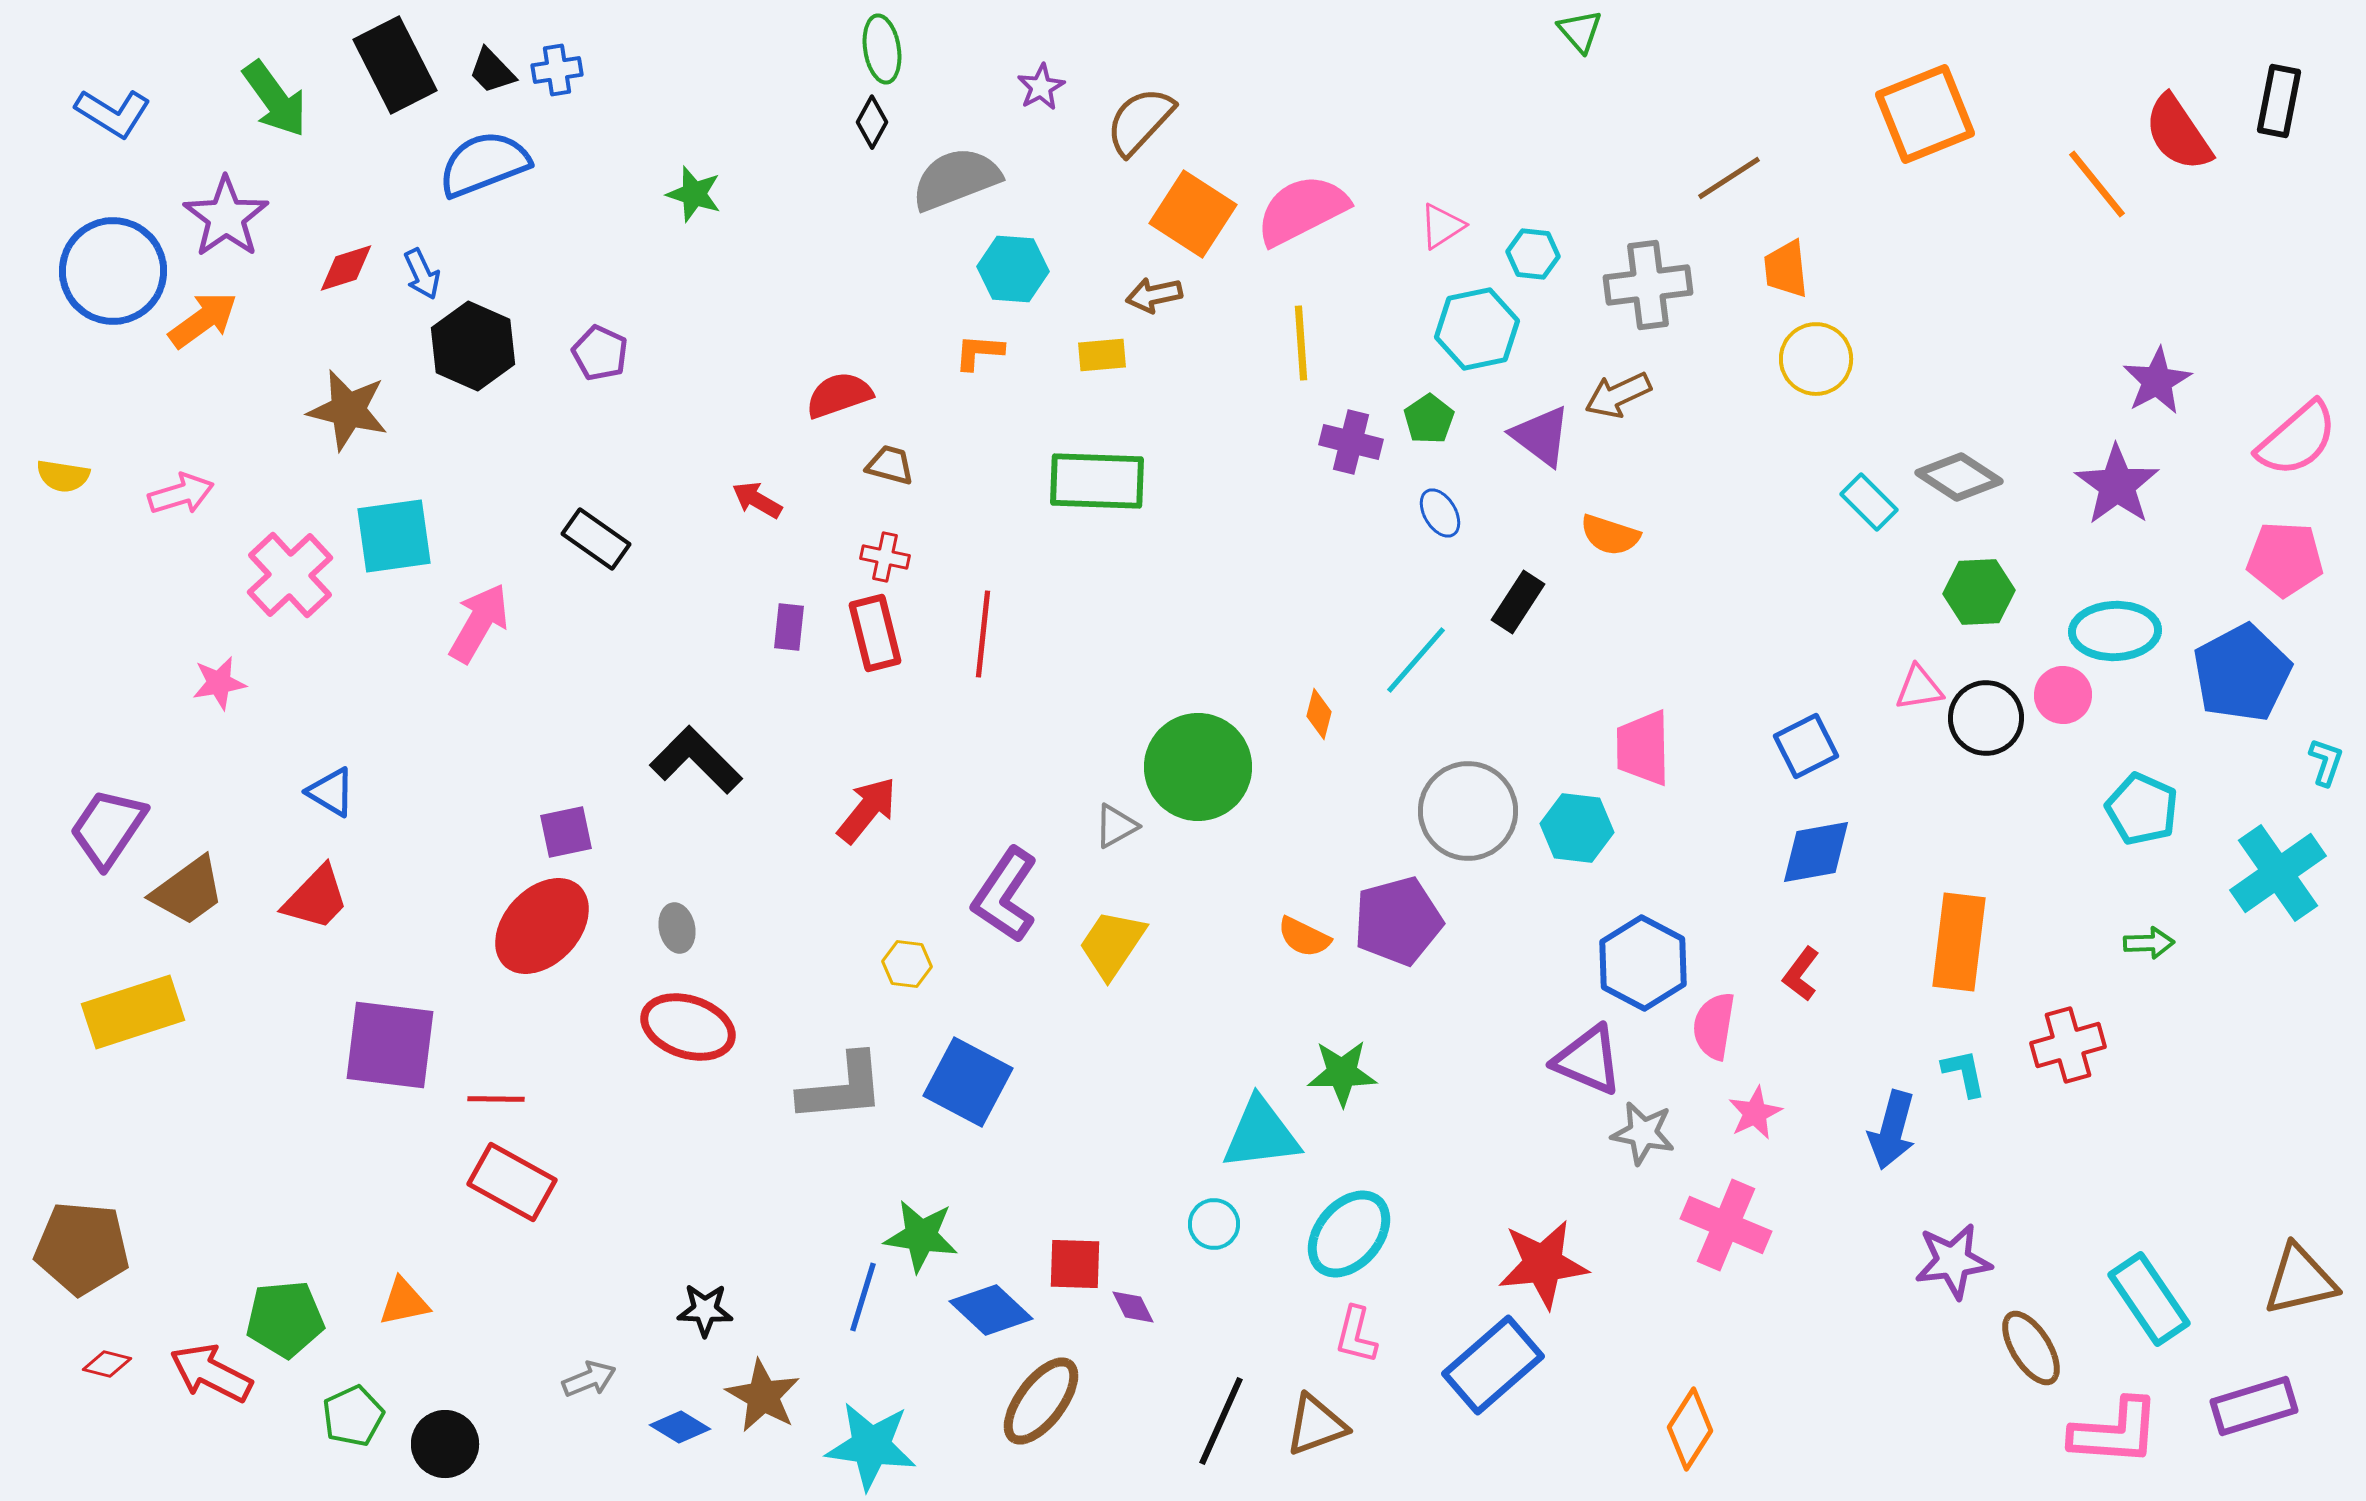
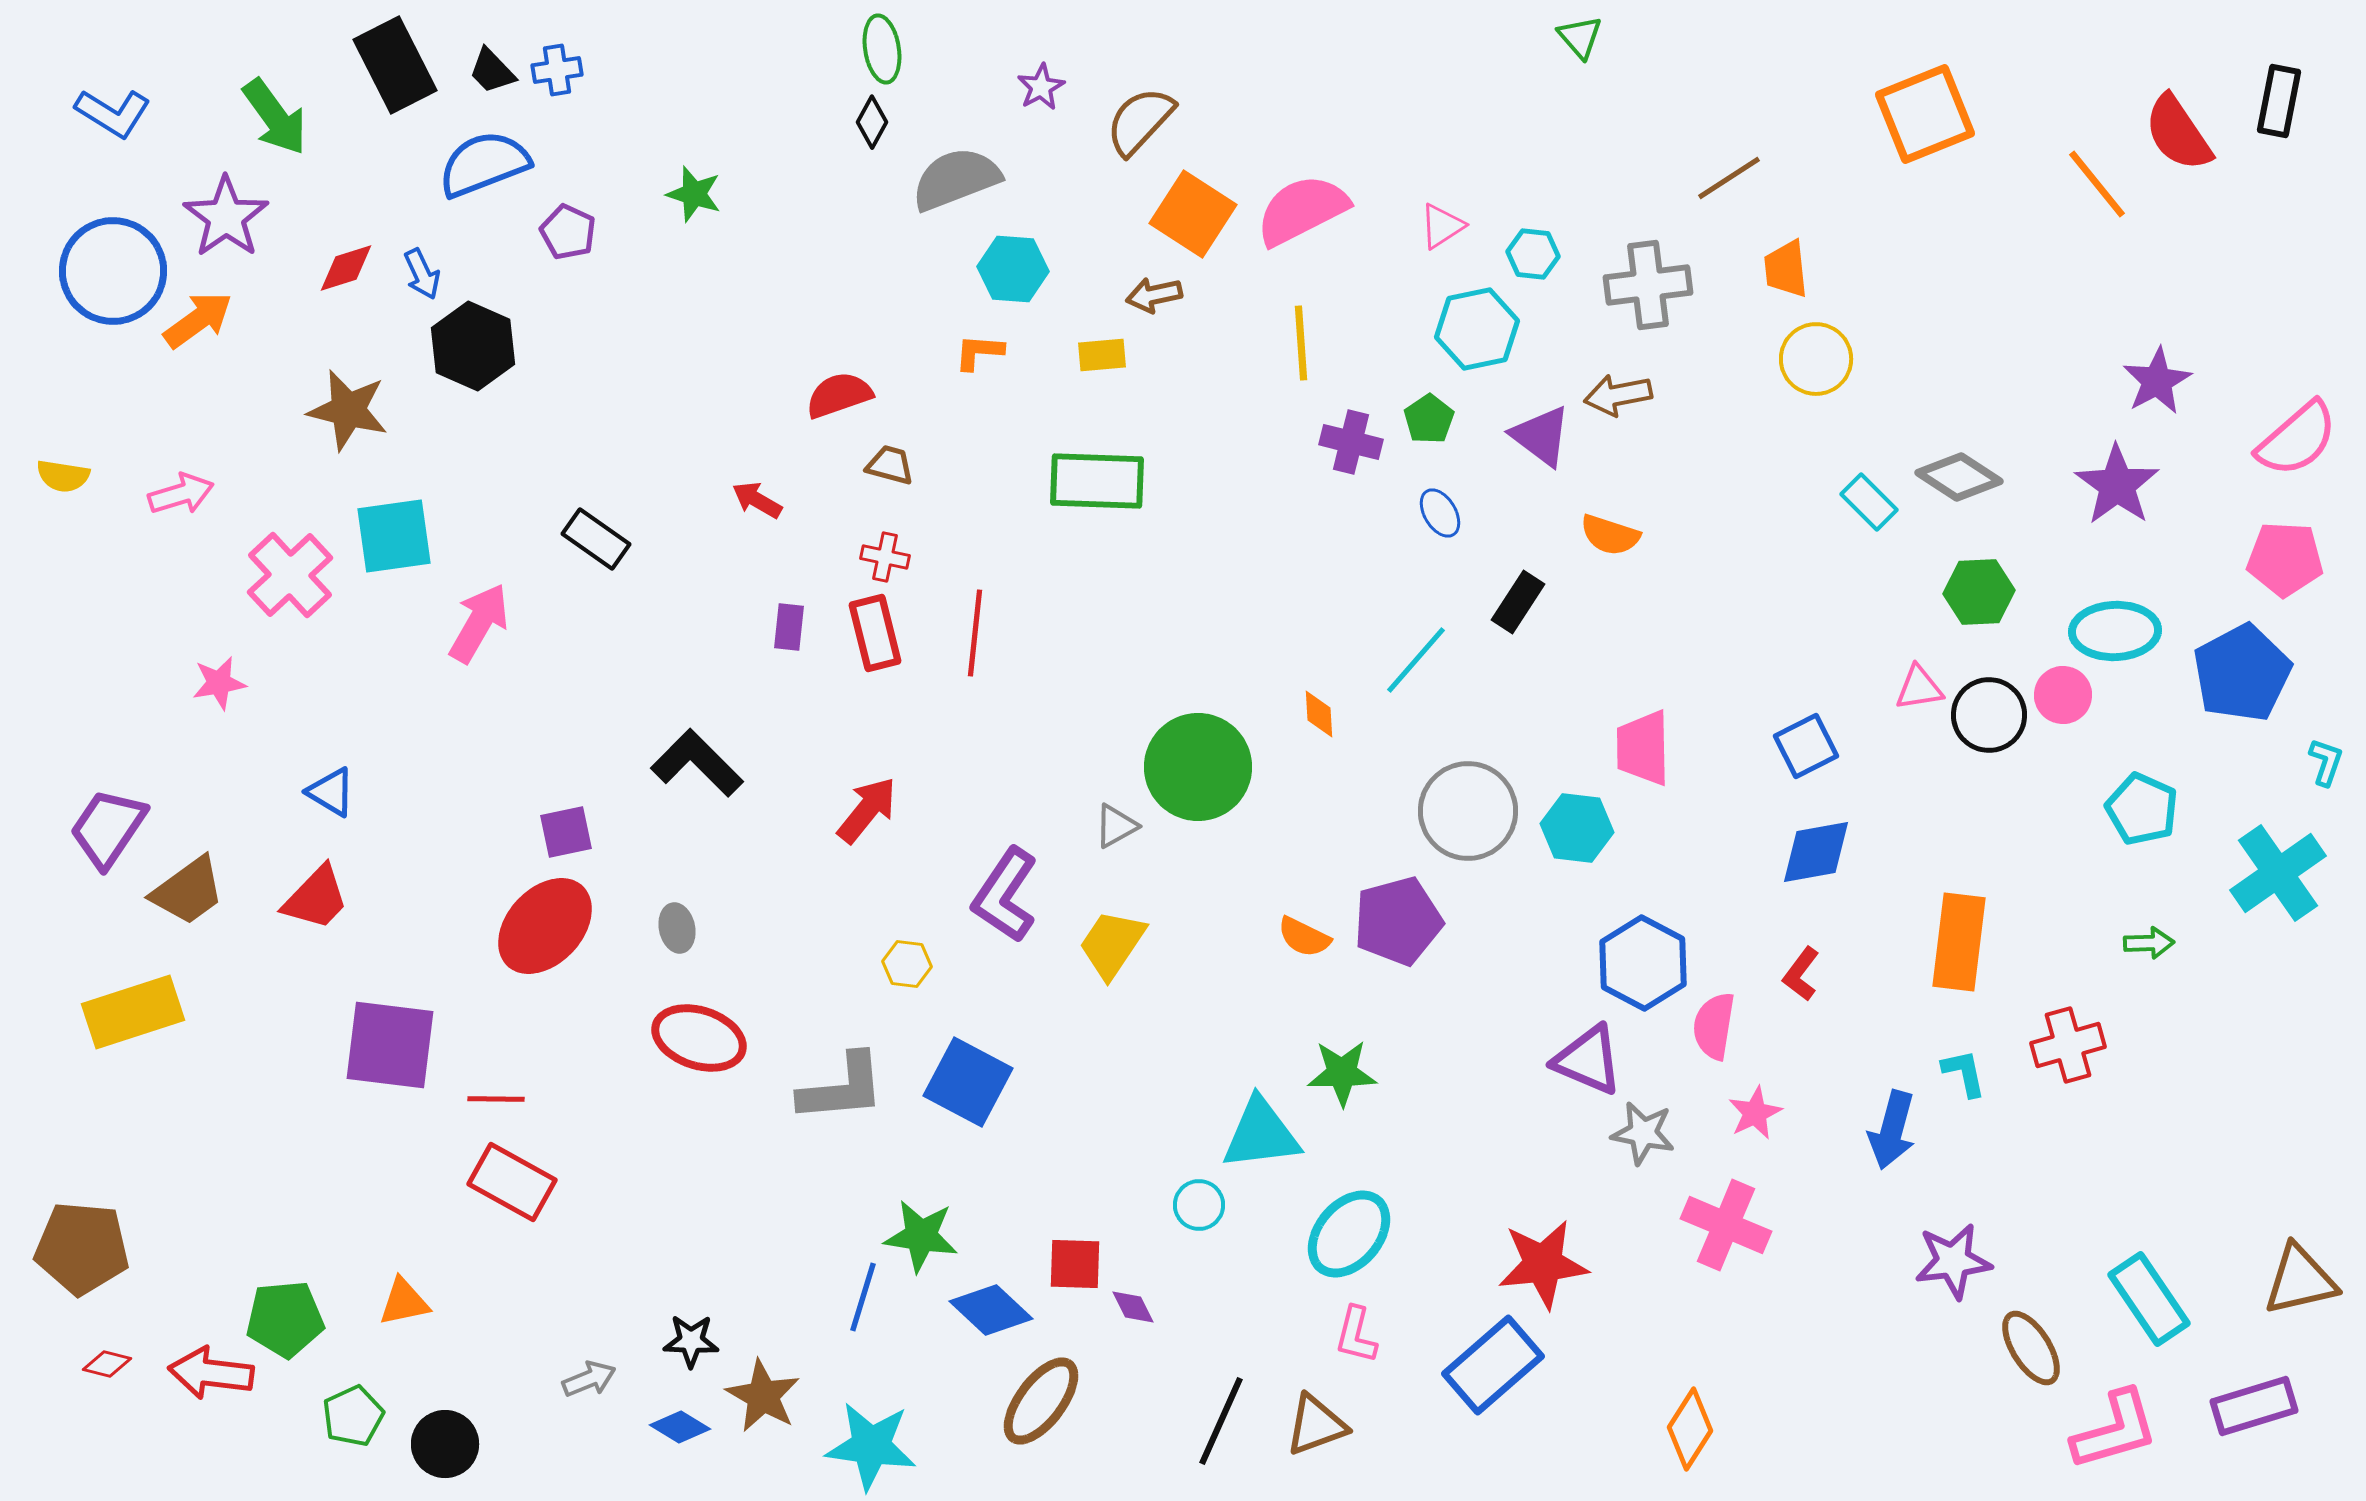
green triangle at (1580, 31): moved 6 px down
green arrow at (275, 99): moved 18 px down
orange arrow at (203, 320): moved 5 px left
purple pentagon at (600, 353): moved 32 px left, 121 px up
brown arrow at (1618, 395): rotated 14 degrees clockwise
red line at (983, 634): moved 8 px left, 1 px up
orange diamond at (1319, 714): rotated 18 degrees counterclockwise
black circle at (1986, 718): moved 3 px right, 3 px up
black L-shape at (696, 760): moved 1 px right, 3 px down
red ellipse at (542, 926): moved 3 px right
red ellipse at (688, 1027): moved 11 px right, 11 px down
cyan circle at (1214, 1224): moved 15 px left, 19 px up
black star at (705, 1310): moved 14 px left, 31 px down
red arrow at (211, 1373): rotated 20 degrees counterclockwise
pink L-shape at (2115, 1432): moved 2 px up; rotated 20 degrees counterclockwise
